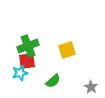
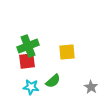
yellow square: moved 2 px down; rotated 12 degrees clockwise
cyan star: moved 11 px right, 14 px down; rotated 21 degrees clockwise
